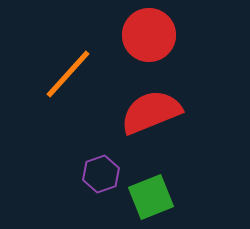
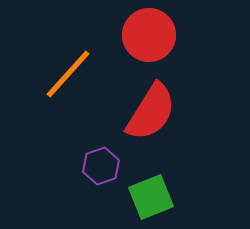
red semicircle: rotated 144 degrees clockwise
purple hexagon: moved 8 px up
